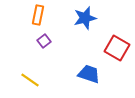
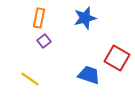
orange rectangle: moved 1 px right, 3 px down
red square: moved 10 px down
blue trapezoid: moved 1 px down
yellow line: moved 1 px up
